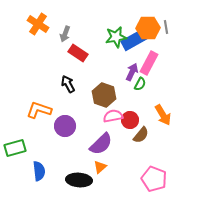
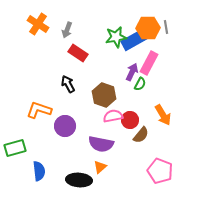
gray arrow: moved 2 px right, 4 px up
purple semicircle: rotated 55 degrees clockwise
pink pentagon: moved 6 px right, 8 px up
